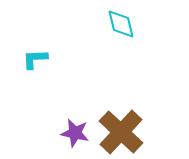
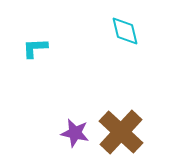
cyan diamond: moved 4 px right, 7 px down
cyan L-shape: moved 11 px up
